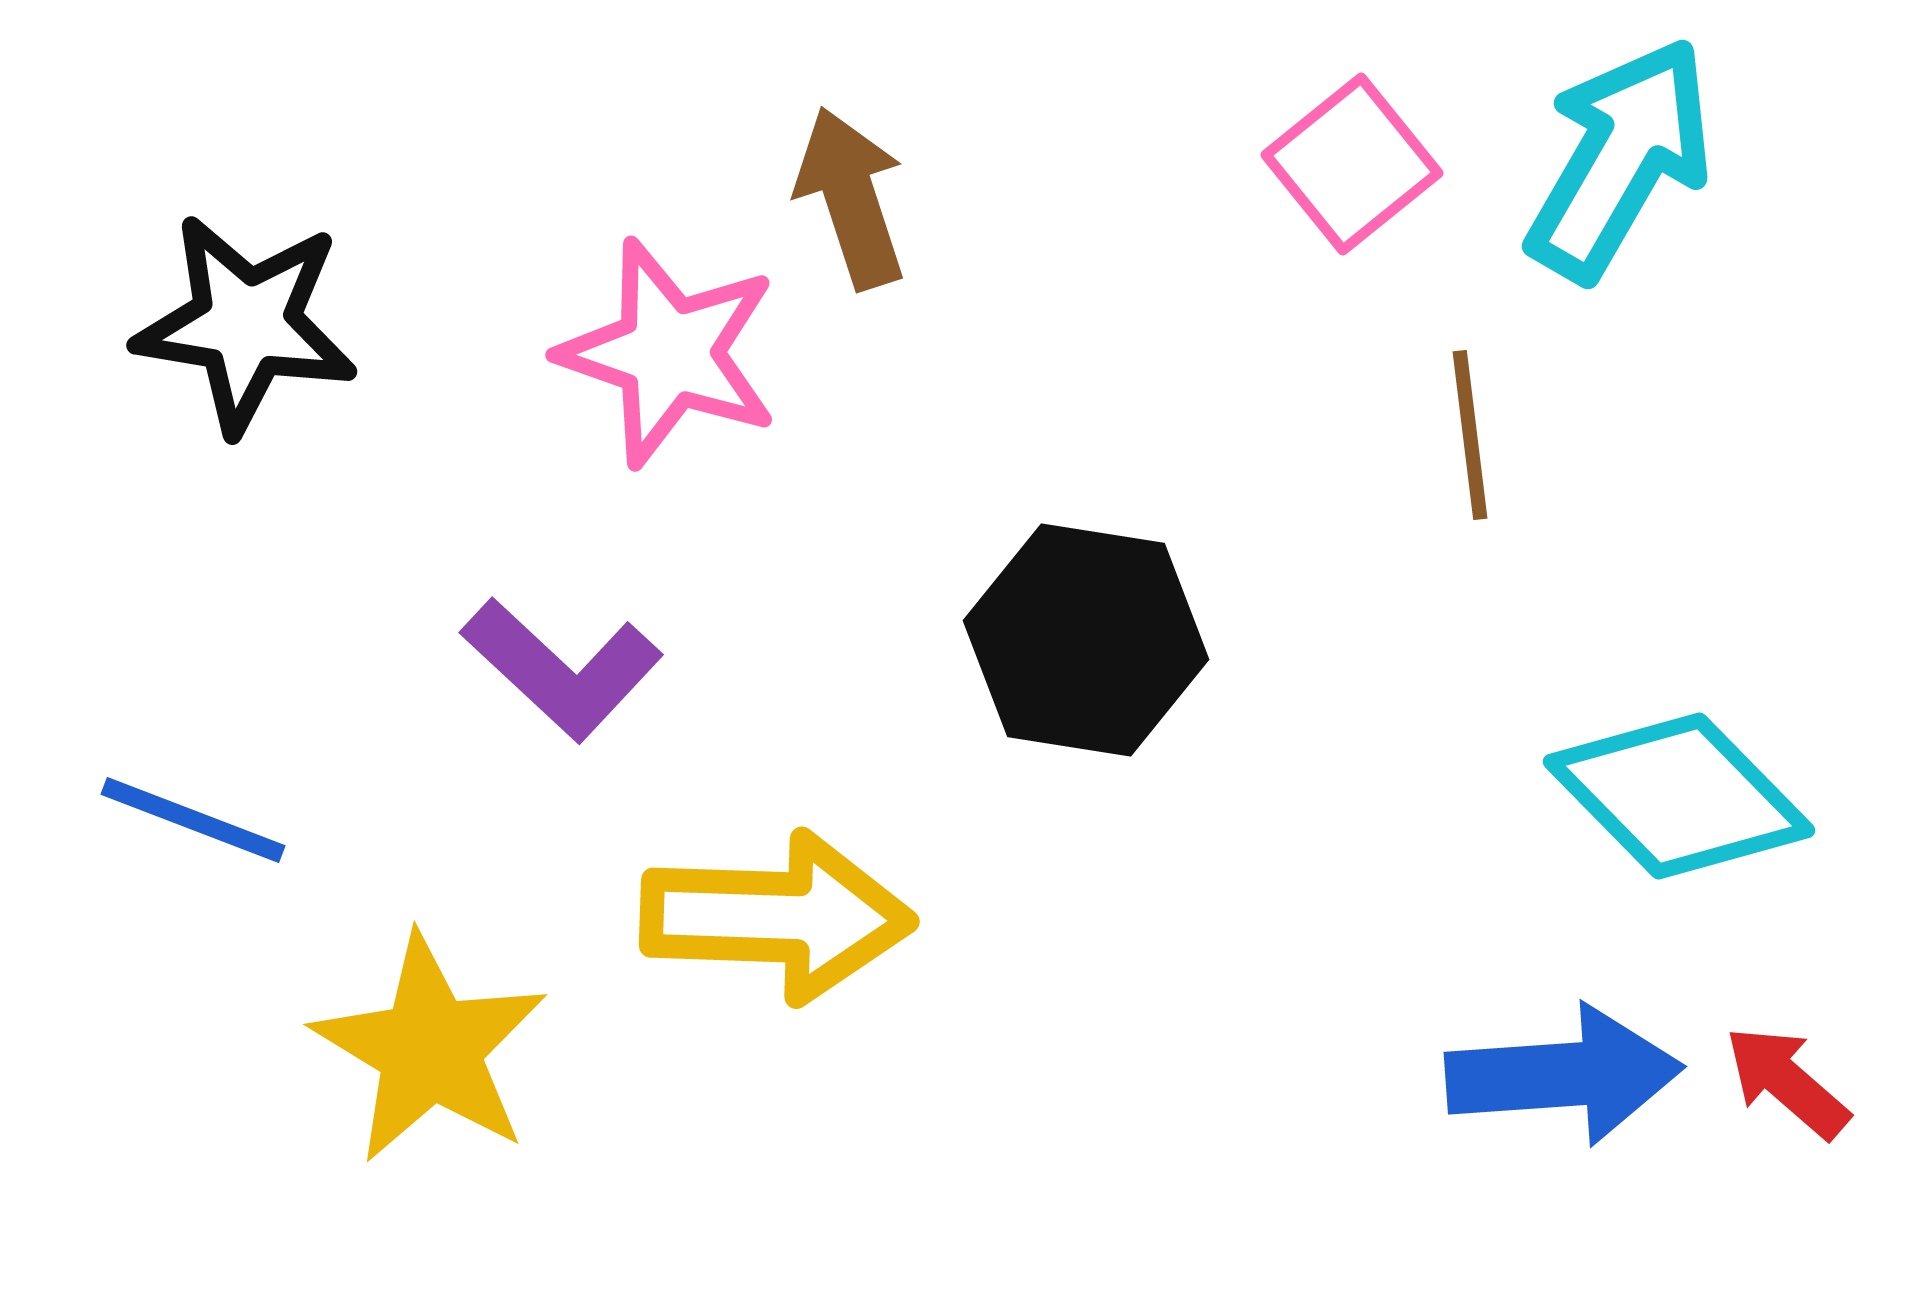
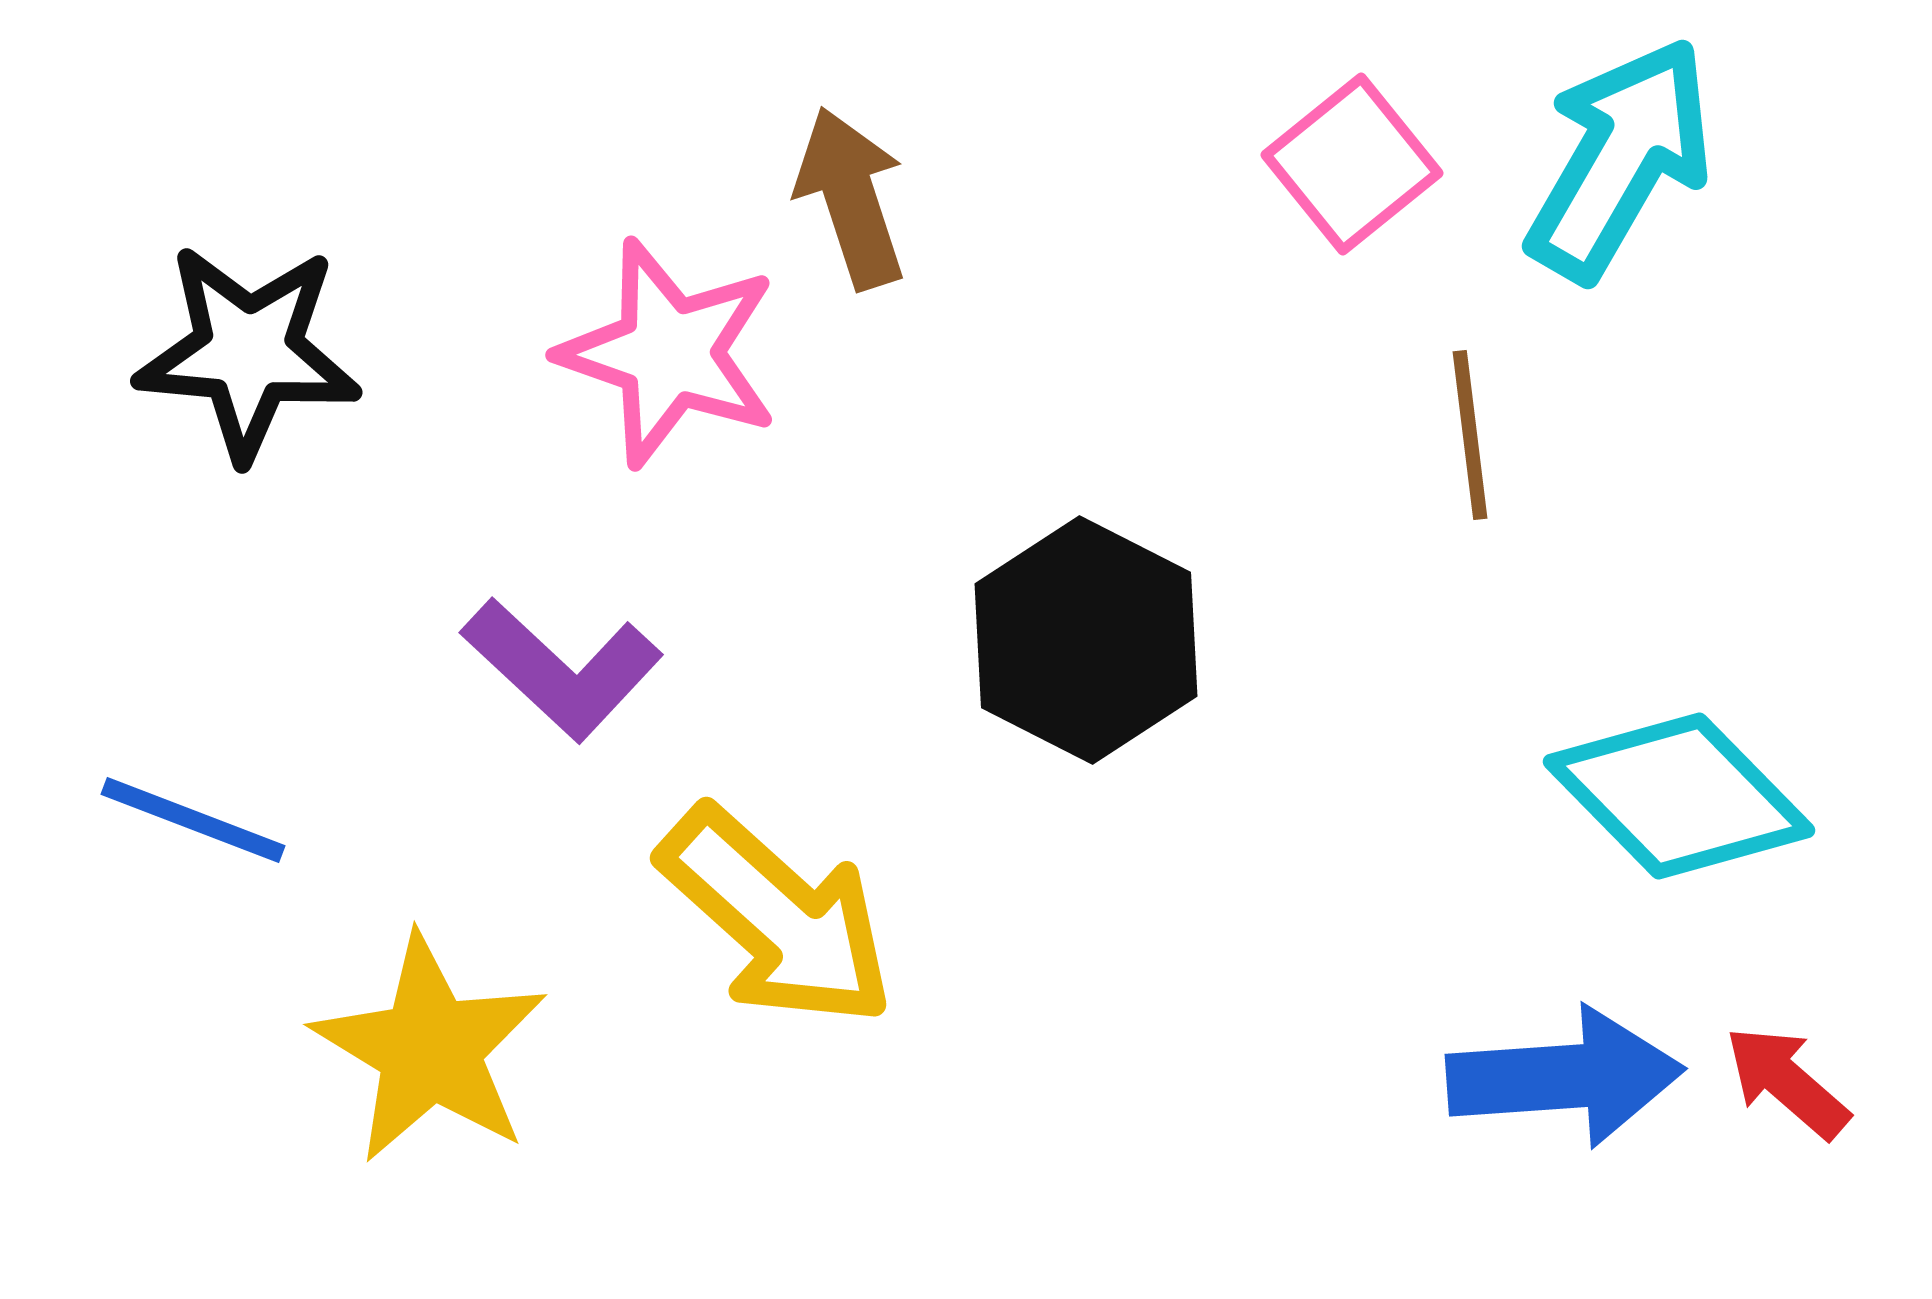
black star: moved 2 px right, 28 px down; rotated 4 degrees counterclockwise
black hexagon: rotated 18 degrees clockwise
yellow arrow: rotated 40 degrees clockwise
blue arrow: moved 1 px right, 2 px down
